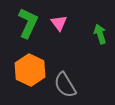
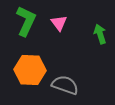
green L-shape: moved 2 px left, 2 px up
orange hexagon: rotated 24 degrees counterclockwise
gray semicircle: rotated 140 degrees clockwise
